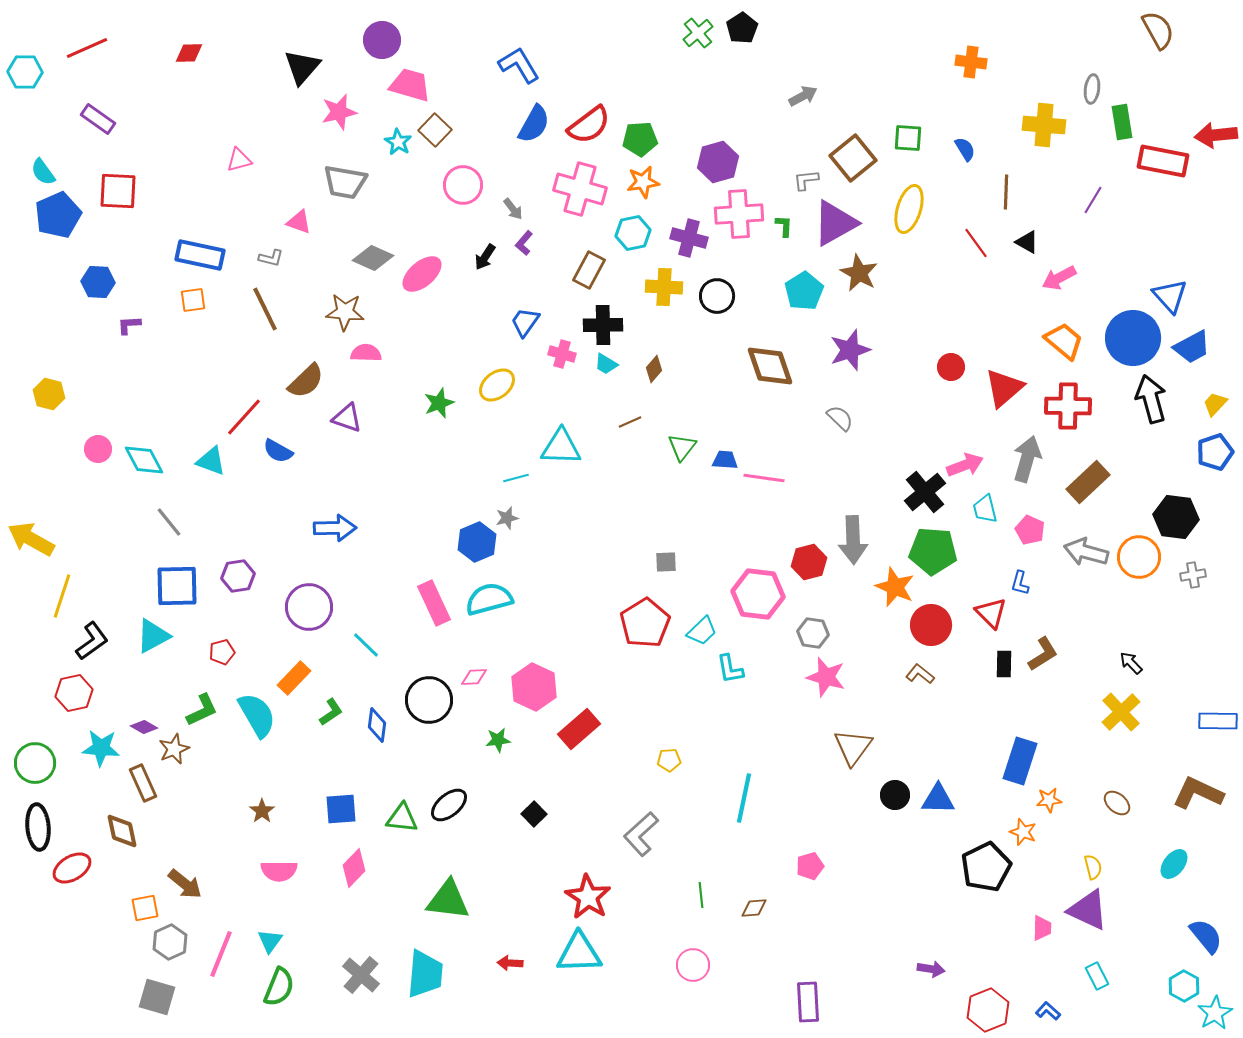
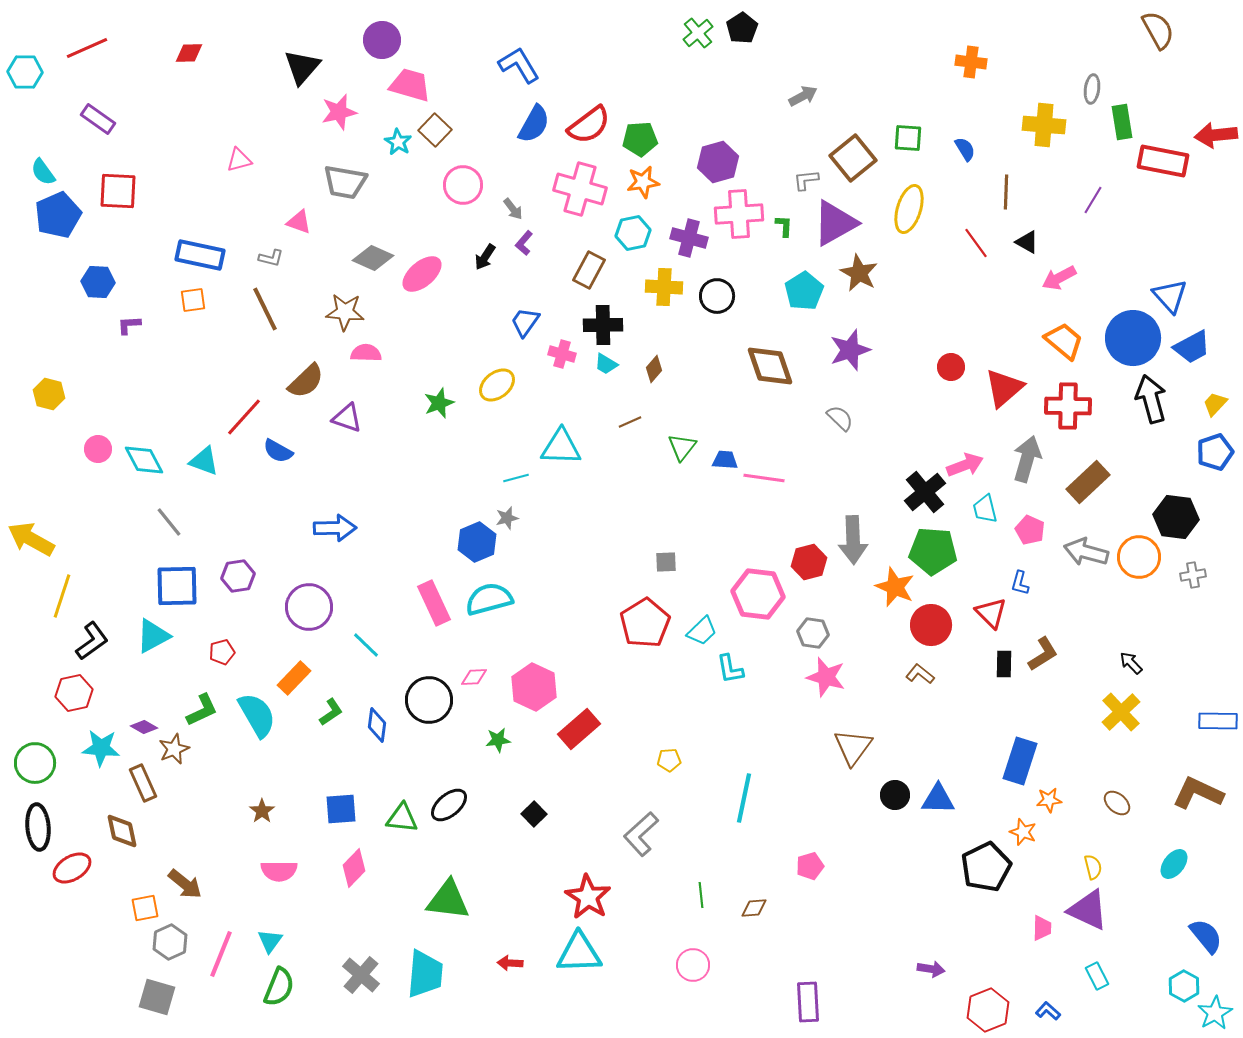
cyan triangle at (211, 461): moved 7 px left
